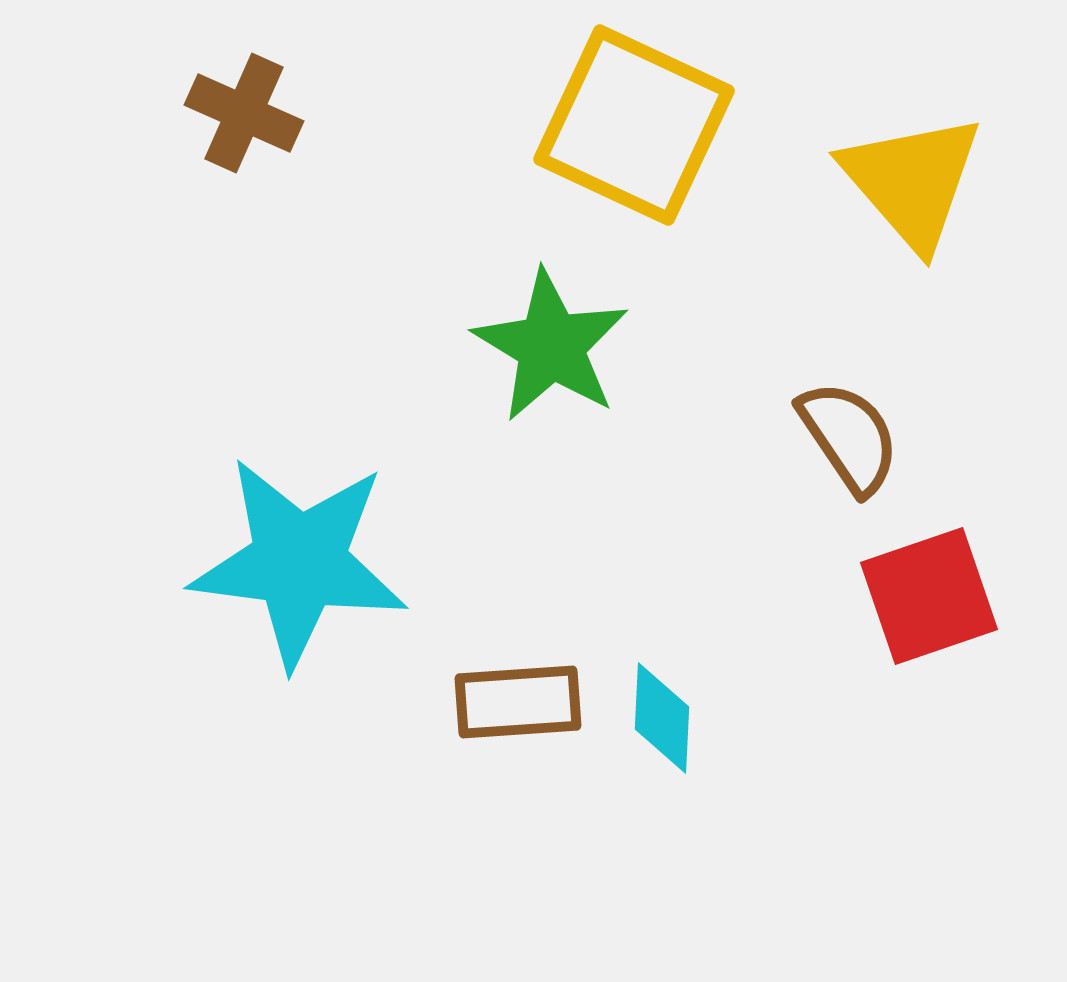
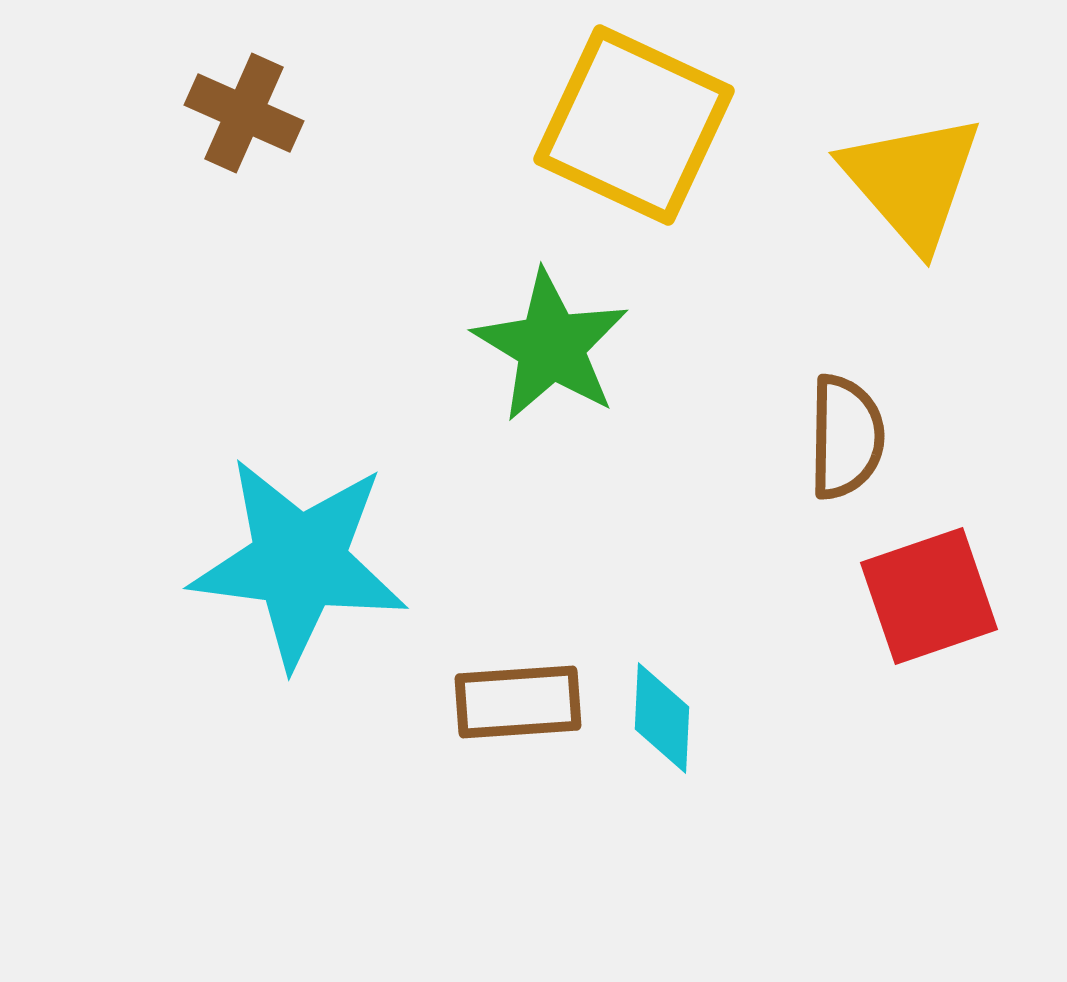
brown semicircle: moved 3 px left; rotated 35 degrees clockwise
